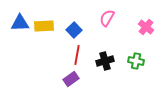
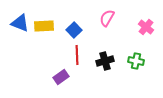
blue triangle: rotated 24 degrees clockwise
red line: rotated 12 degrees counterclockwise
purple rectangle: moved 10 px left, 2 px up
